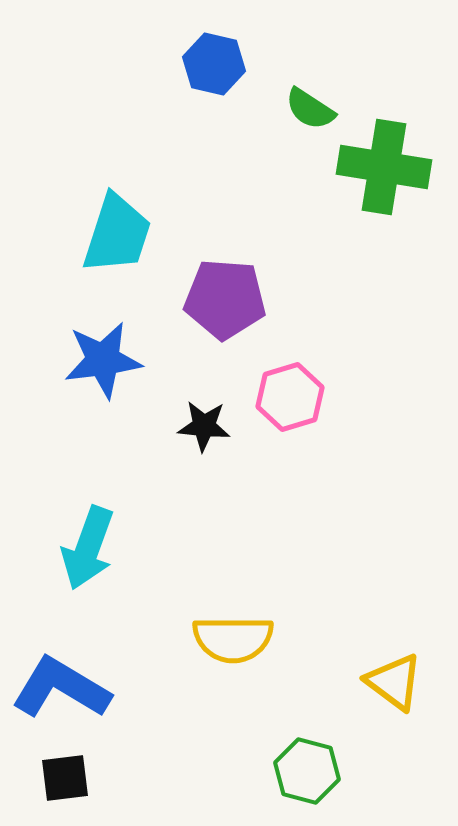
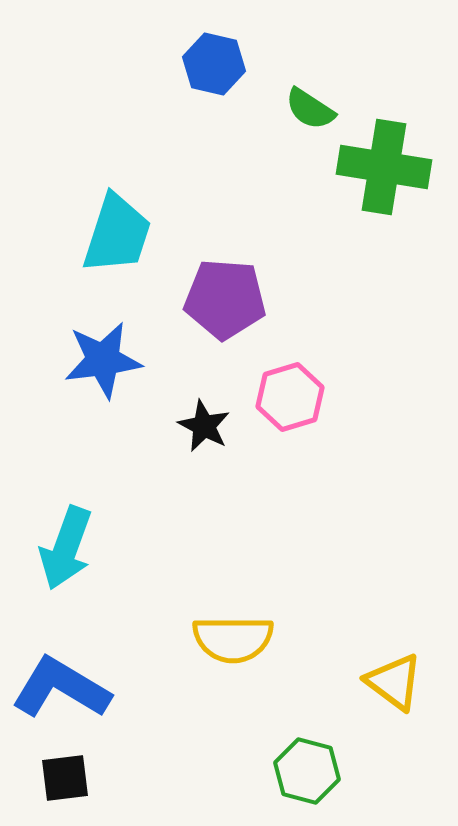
black star: rotated 22 degrees clockwise
cyan arrow: moved 22 px left
